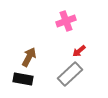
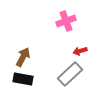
red arrow: moved 1 px right; rotated 24 degrees clockwise
brown arrow: moved 6 px left
